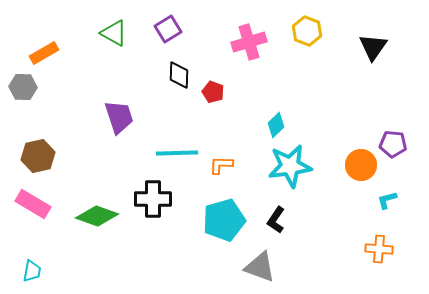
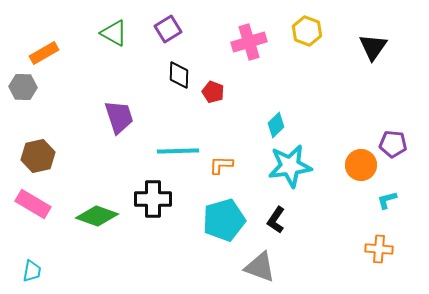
cyan line: moved 1 px right, 2 px up
